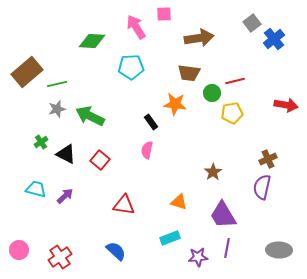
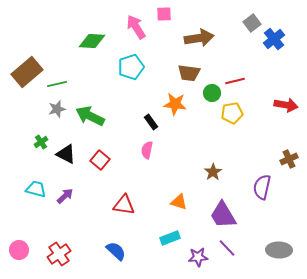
cyan pentagon: rotated 15 degrees counterclockwise
brown cross: moved 21 px right
purple line: rotated 54 degrees counterclockwise
red cross: moved 1 px left, 3 px up
